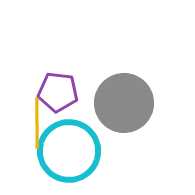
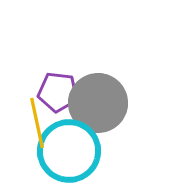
gray circle: moved 26 px left
yellow line: rotated 12 degrees counterclockwise
